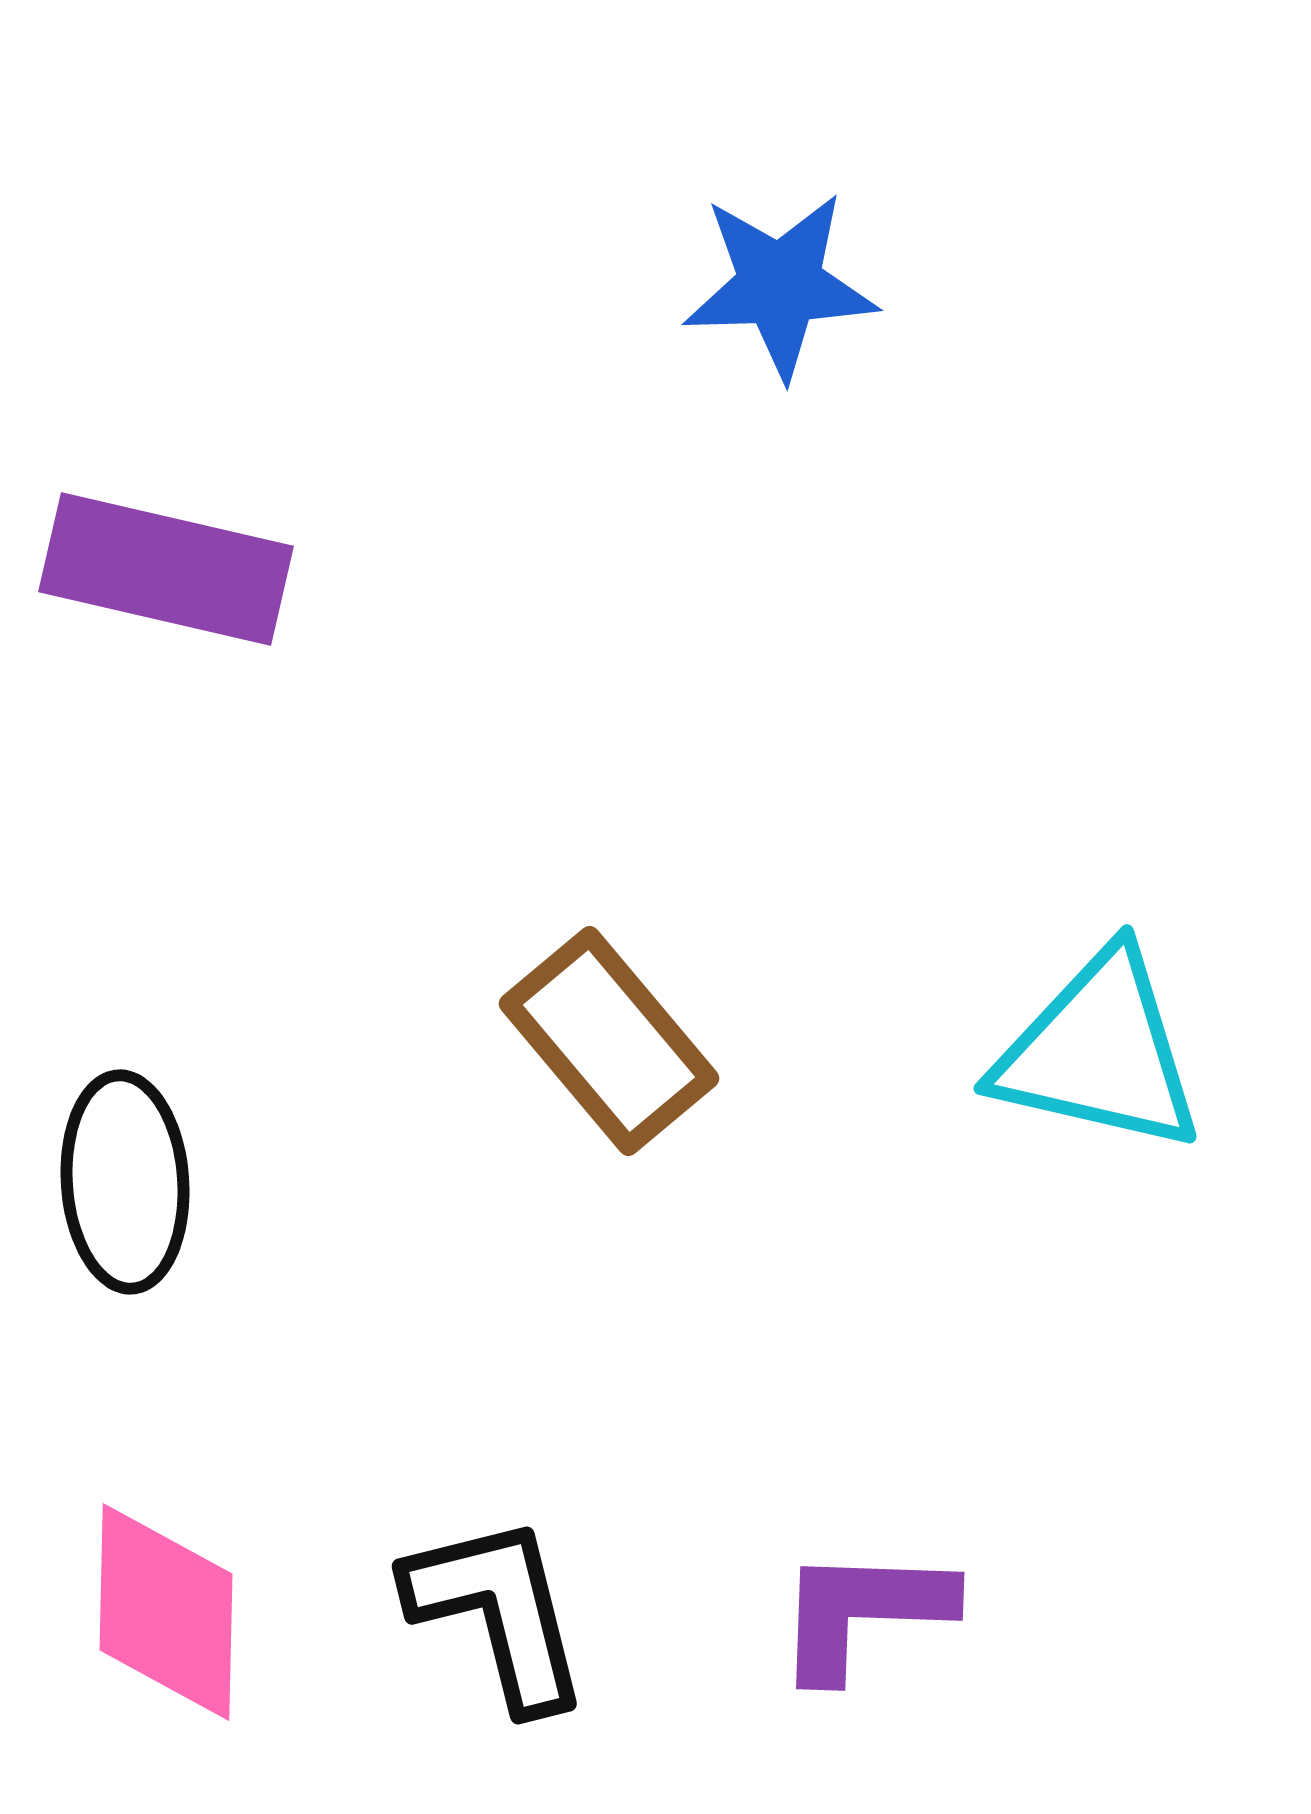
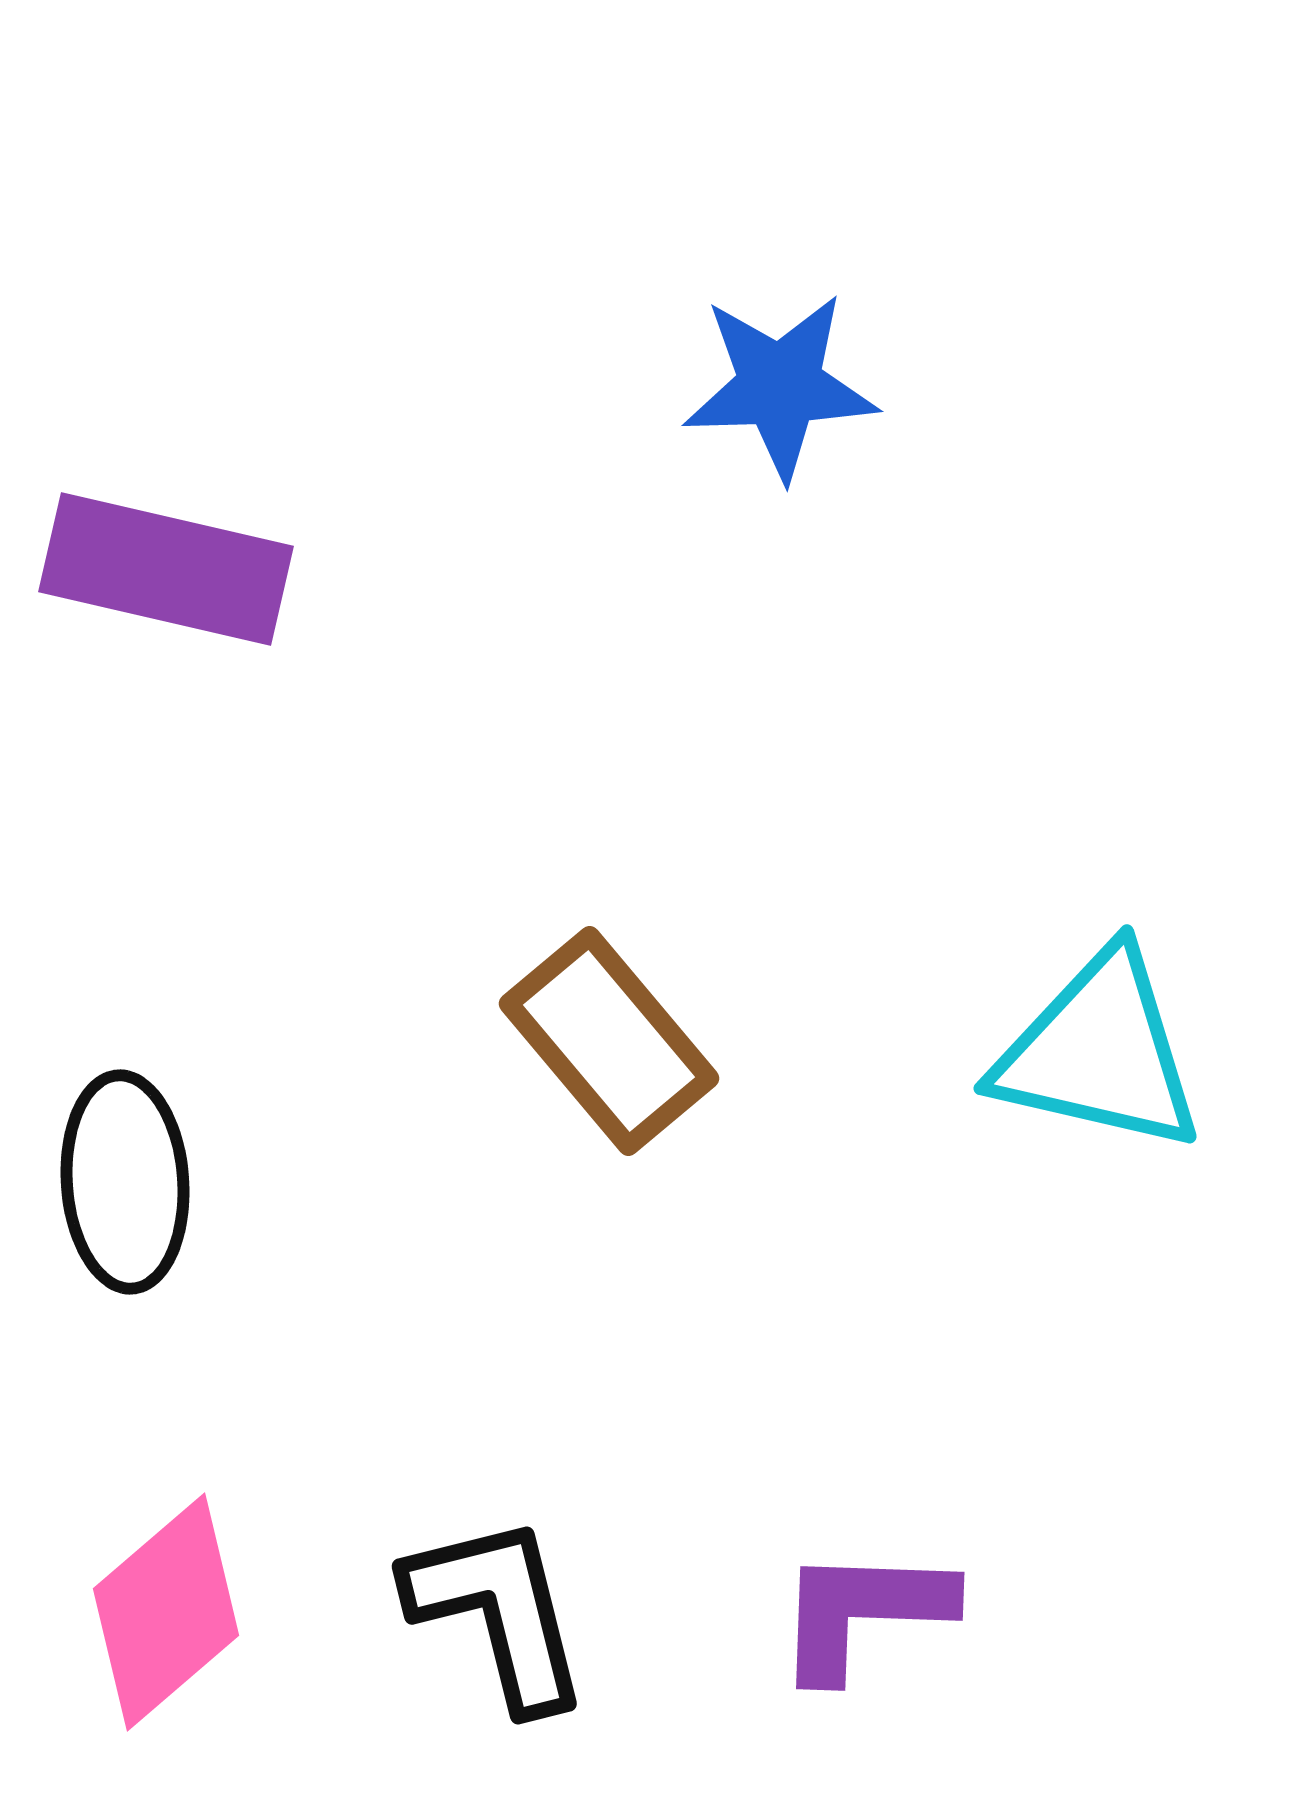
blue star: moved 101 px down
pink diamond: rotated 48 degrees clockwise
